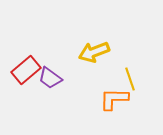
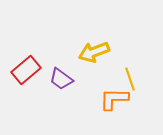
purple trapezoid: moved 11 px right, 1 px down
